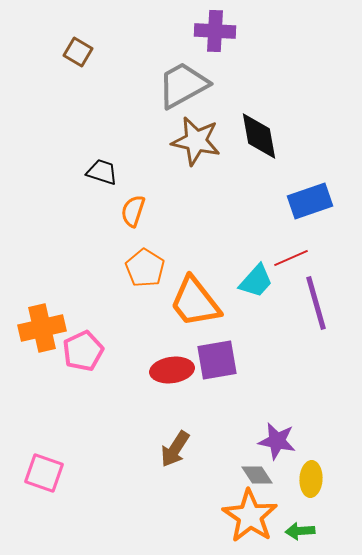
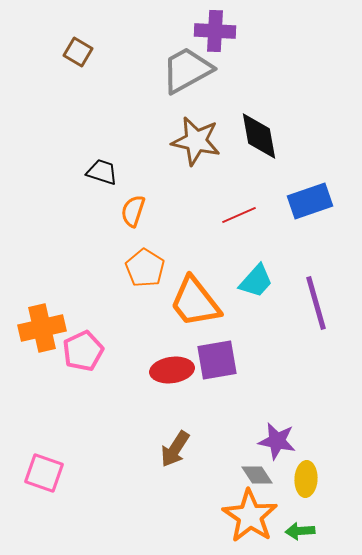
gray trapezoid: moved 4 px right, 15 px up
red line: moved 52 px left, 43 px up
yellow ellipse: moved 5 px left
